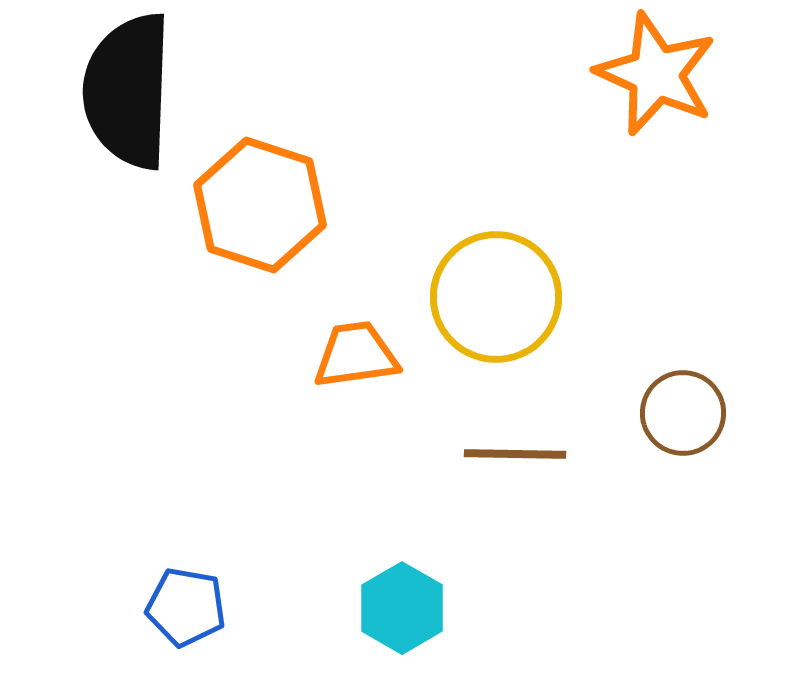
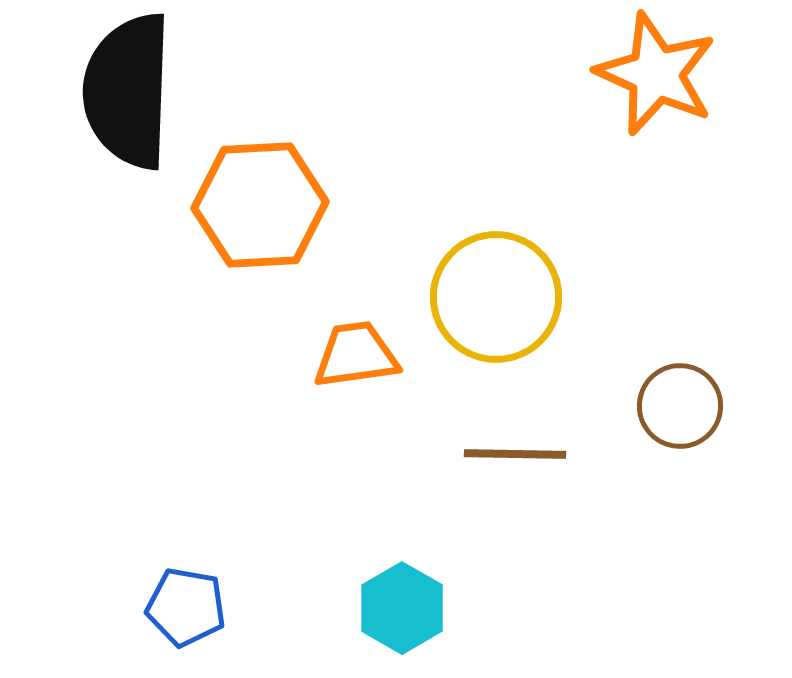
orange hexagon: rotated 21 degrees counterclockwise
brown circle: moved 3 px left, 7 px up
